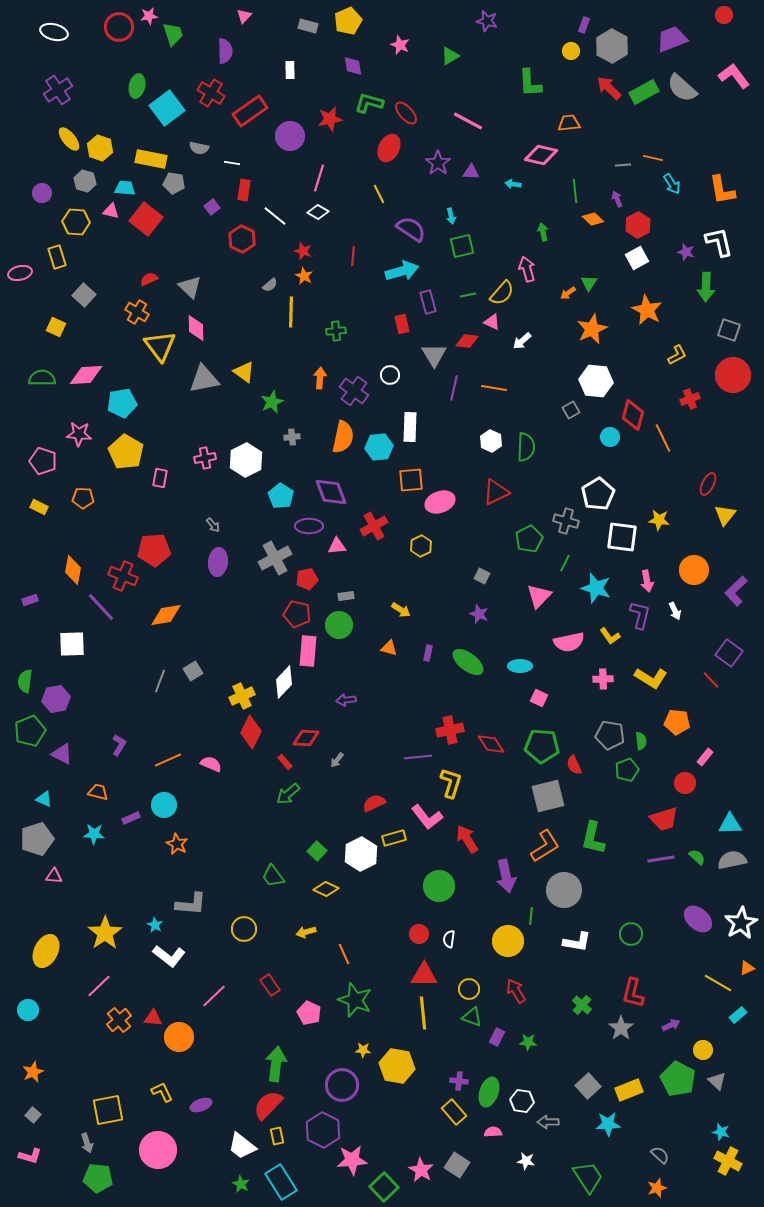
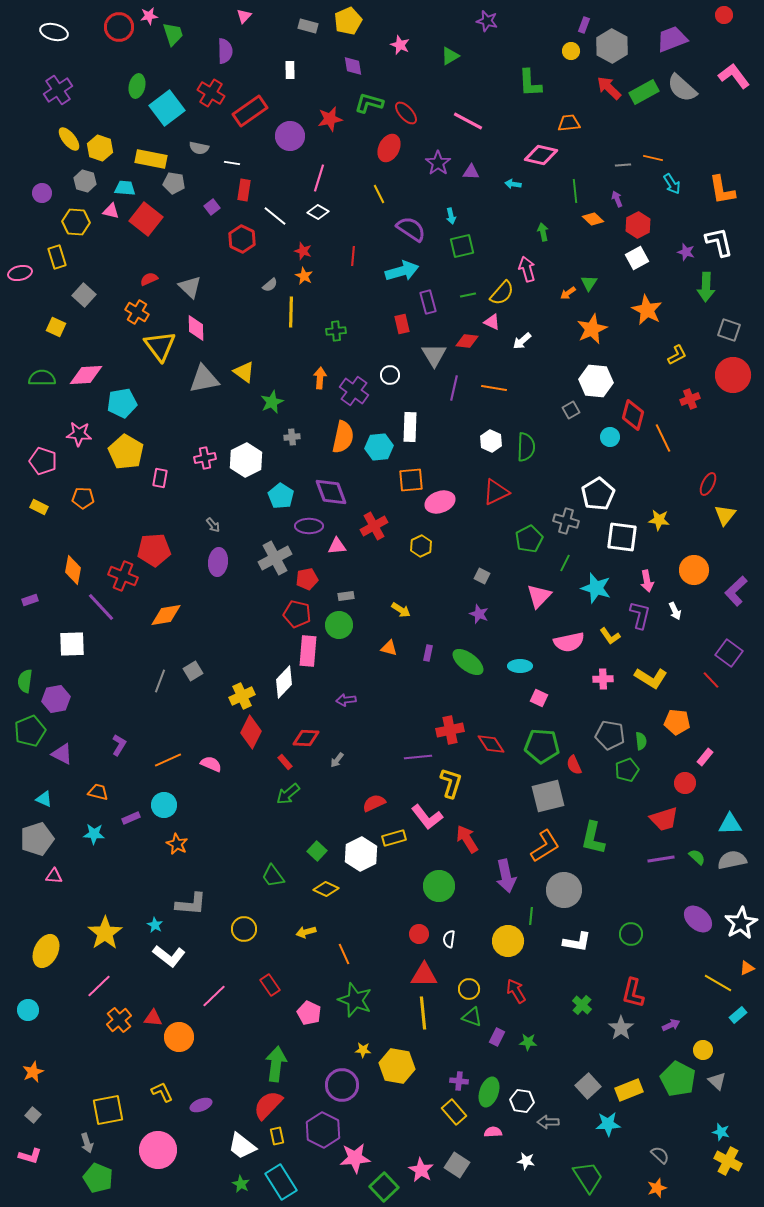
pink star at (352, 1160): moved 3 px right, 2 px up
green pentagon at (98, 1178): rotated 16 degrees clockwise
